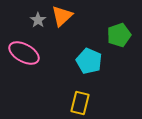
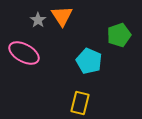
orange triangle: rotated 20 degrees counterclockwise
